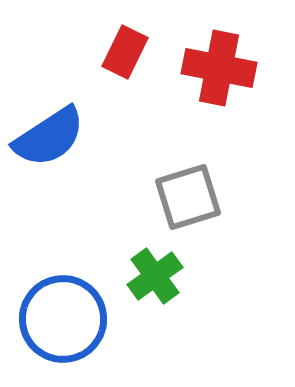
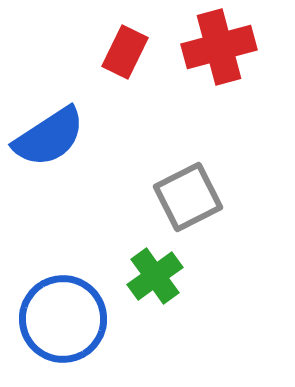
red cross: moved 21 px up; rotated 26 degrees counterclockwise
gray square: rotated 10 degrees counterclockwise
